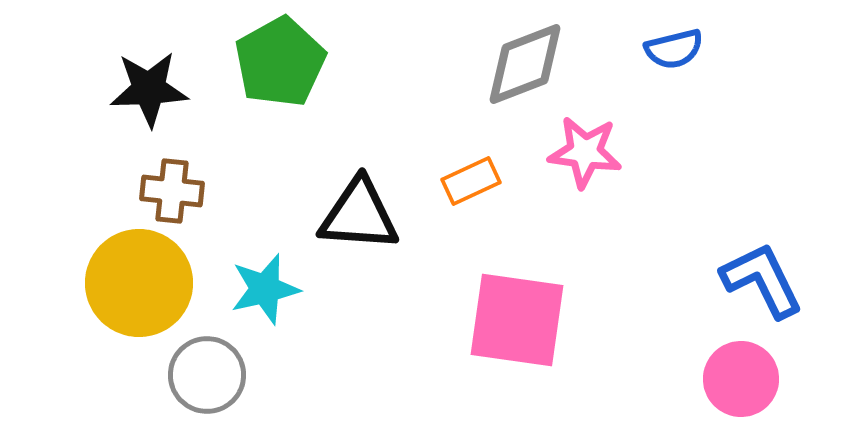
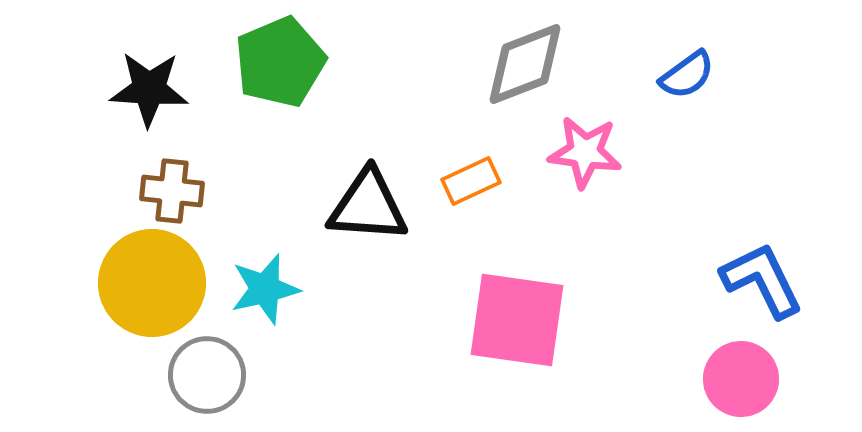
blue semicircle: moved 13 px right, 26 px down; rotated 22 degrees counterclockwise
green pentagon: rotated 6 degrees clockwise
black star: rotated 6 degrees clockwise
black triangle: moved 9 px right, 9 px up
yellow circle: moved 13 px right
